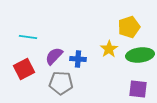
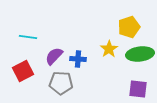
green ellipse: moved 1 px up
red square: moved 1 px left, 2 px down
